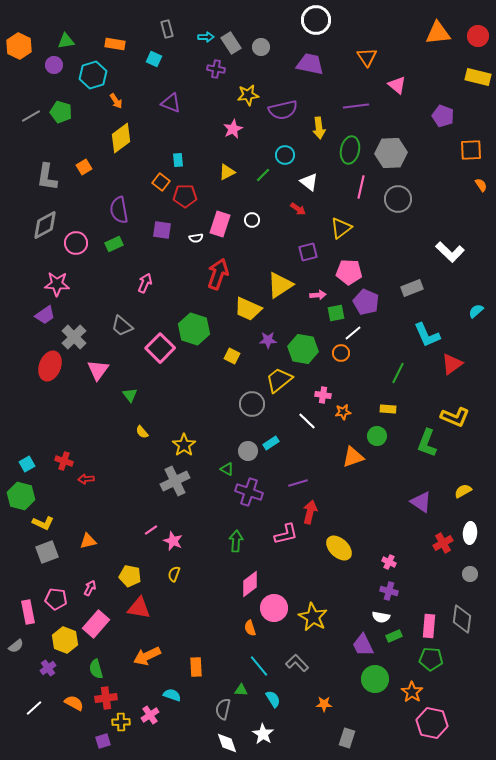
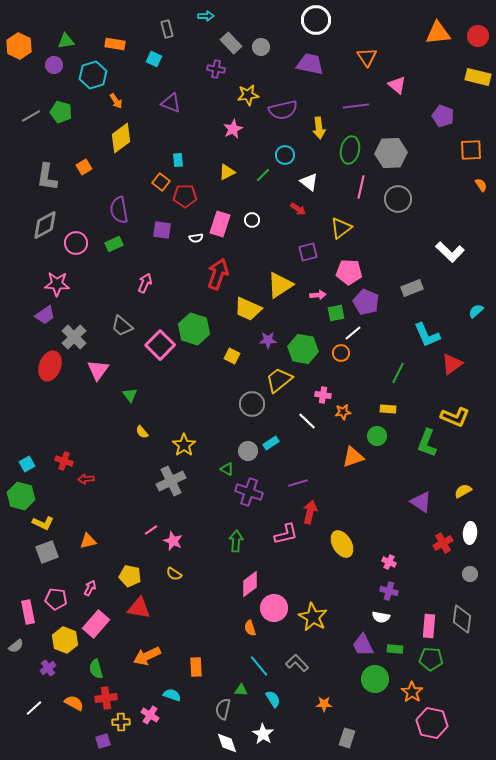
cyan arrow at (206, 37): moved 21 px up
gray rectangle at (231, 43): rotated 10 degrees counterclockwise
pink square at (160, 348): moved 3 px up
gray cross at (175, 481): moved 4 px left
yellow ellipse at (339, 548): moved 3 px right, 4 px up; rotated 16 degrees clockwise
yellow semicircle at (174, 574): rotated 77 degrees counterclockwise
green rectangle at (394, 636): moved 1 px right, 13 px down; rotated 28 degrees clockwise
pink cross at (150, 715): rotated 24 degrees counterclockwise
